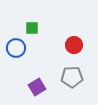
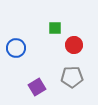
green square: moved 23 px right
